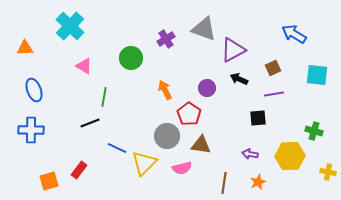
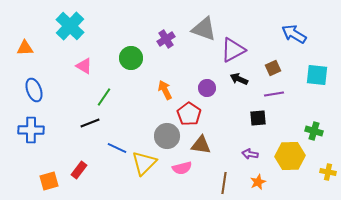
green line: rotated 24 degrees clockwise
